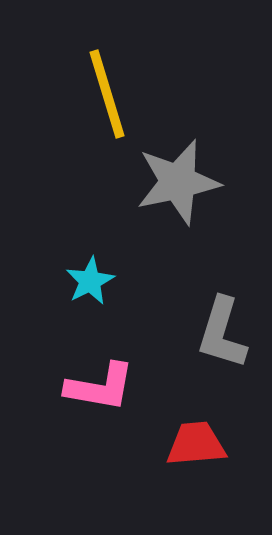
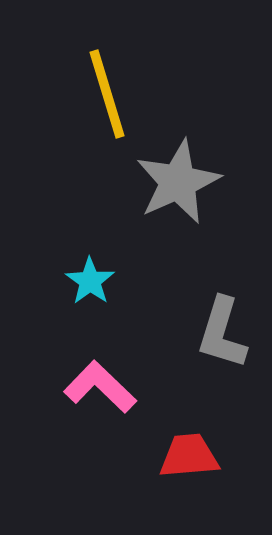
gray star: rotated 12 degrees counterclockwise
cyan star: rotated 9 degrees counterclockwise
pink L-shape: rotated 146 degrees counterclockwise
red trapezoid: moved 7 px left, 12 px down
